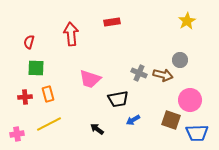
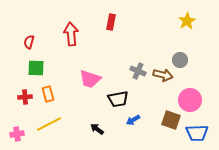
red rectangle: moved 1 px left; rotated 70 degrees counterclockwise
gray cross: moved 1 px left, 2 px up
